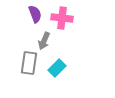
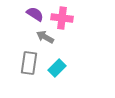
purple semicircle: rotated 36 degrees counterclockwise
gray arrow: moved 1 px right, 4 px up; rotated 96 degrees clockwise
